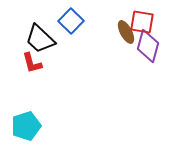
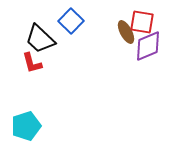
purple diamond: rotated 52 degrees clockwise
